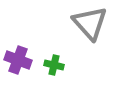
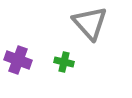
green cross: moved 10 px right, 3 px up
